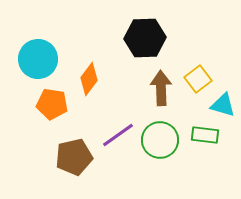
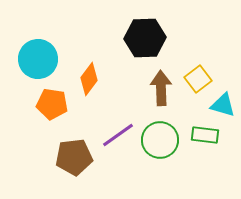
brown pentagon: rotated 6 degrees clockwise
